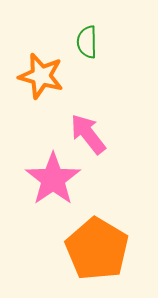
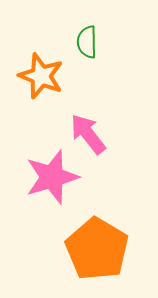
orange star: rotated 6 degrees clockwise
pink star: moved 1 px left, 2 px up; rotated 18 degrees clockwise
